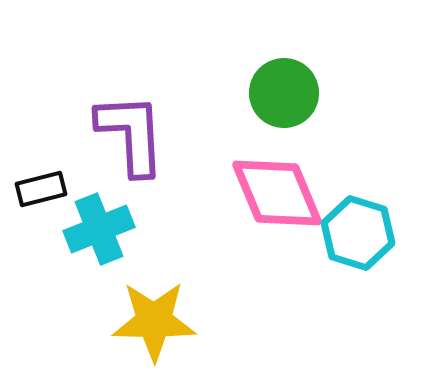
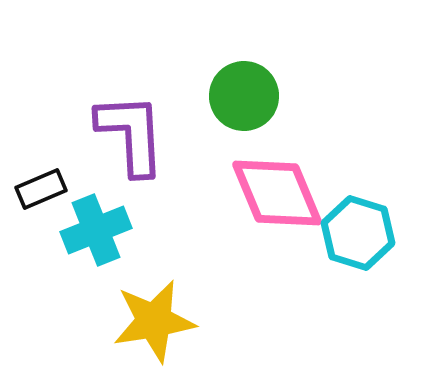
green circle: moved 40 px left, 3 px down
black rectangle: rotated 9 degrees counterclockwise
cyan cross: moved 3 px left, 1 px down
yellow star: rotated 10 degrees counterclockwise
